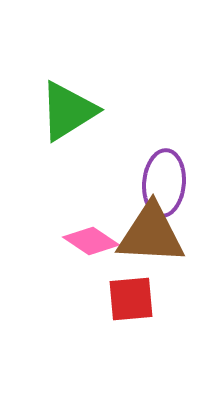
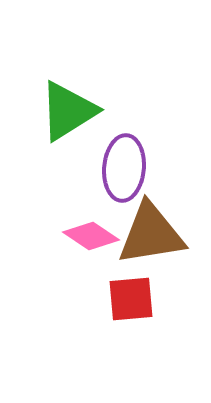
purple ellipse: moved 40 px left, 15 px up
brown triangle: rotated 12 degrees counterclockwise
pink diamond: moved 5 px up
